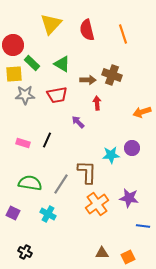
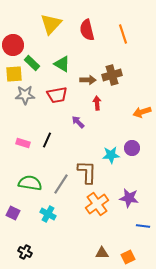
brown cross: rotated 36 degrees counterclockwise
